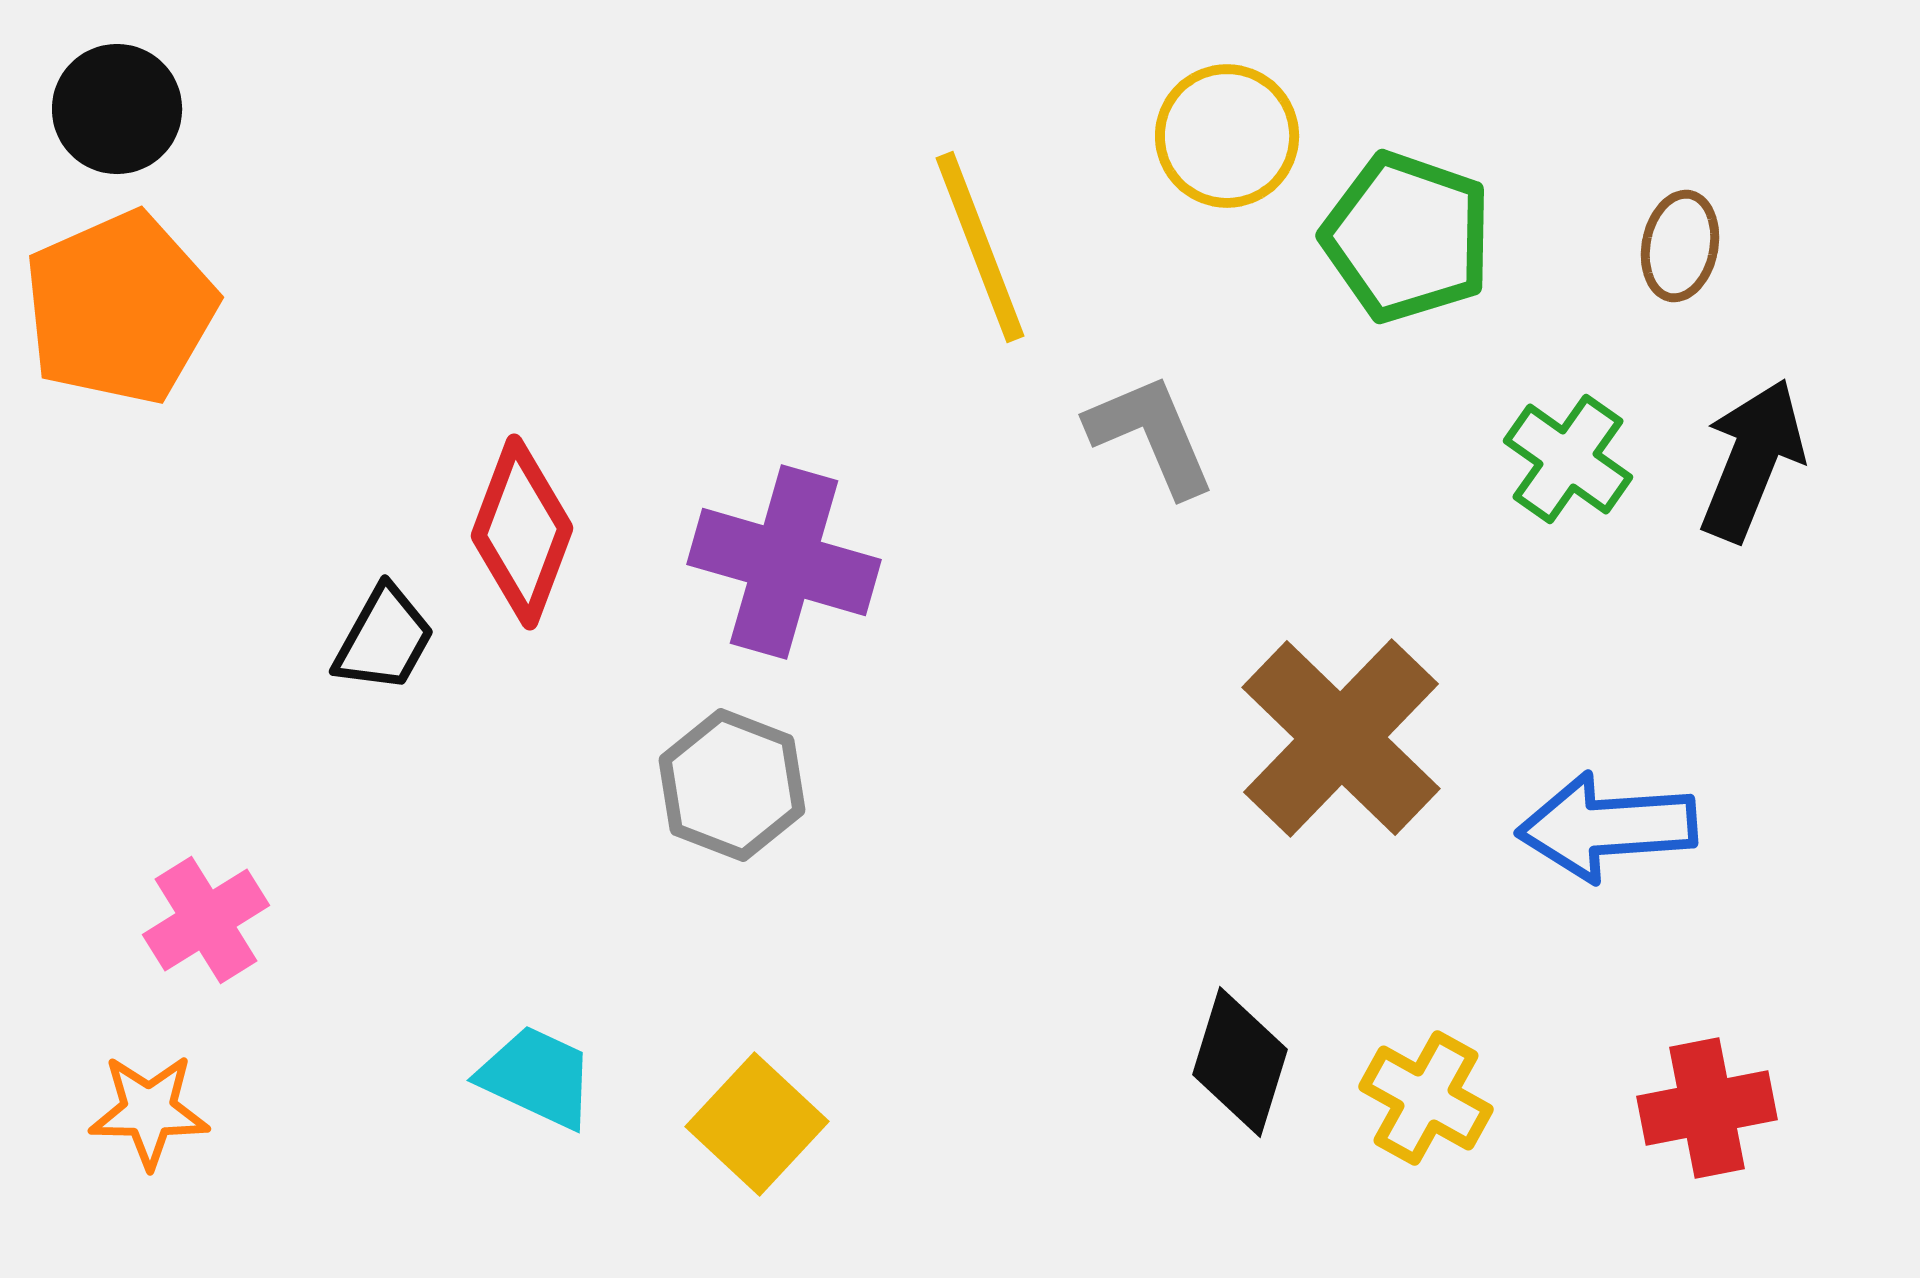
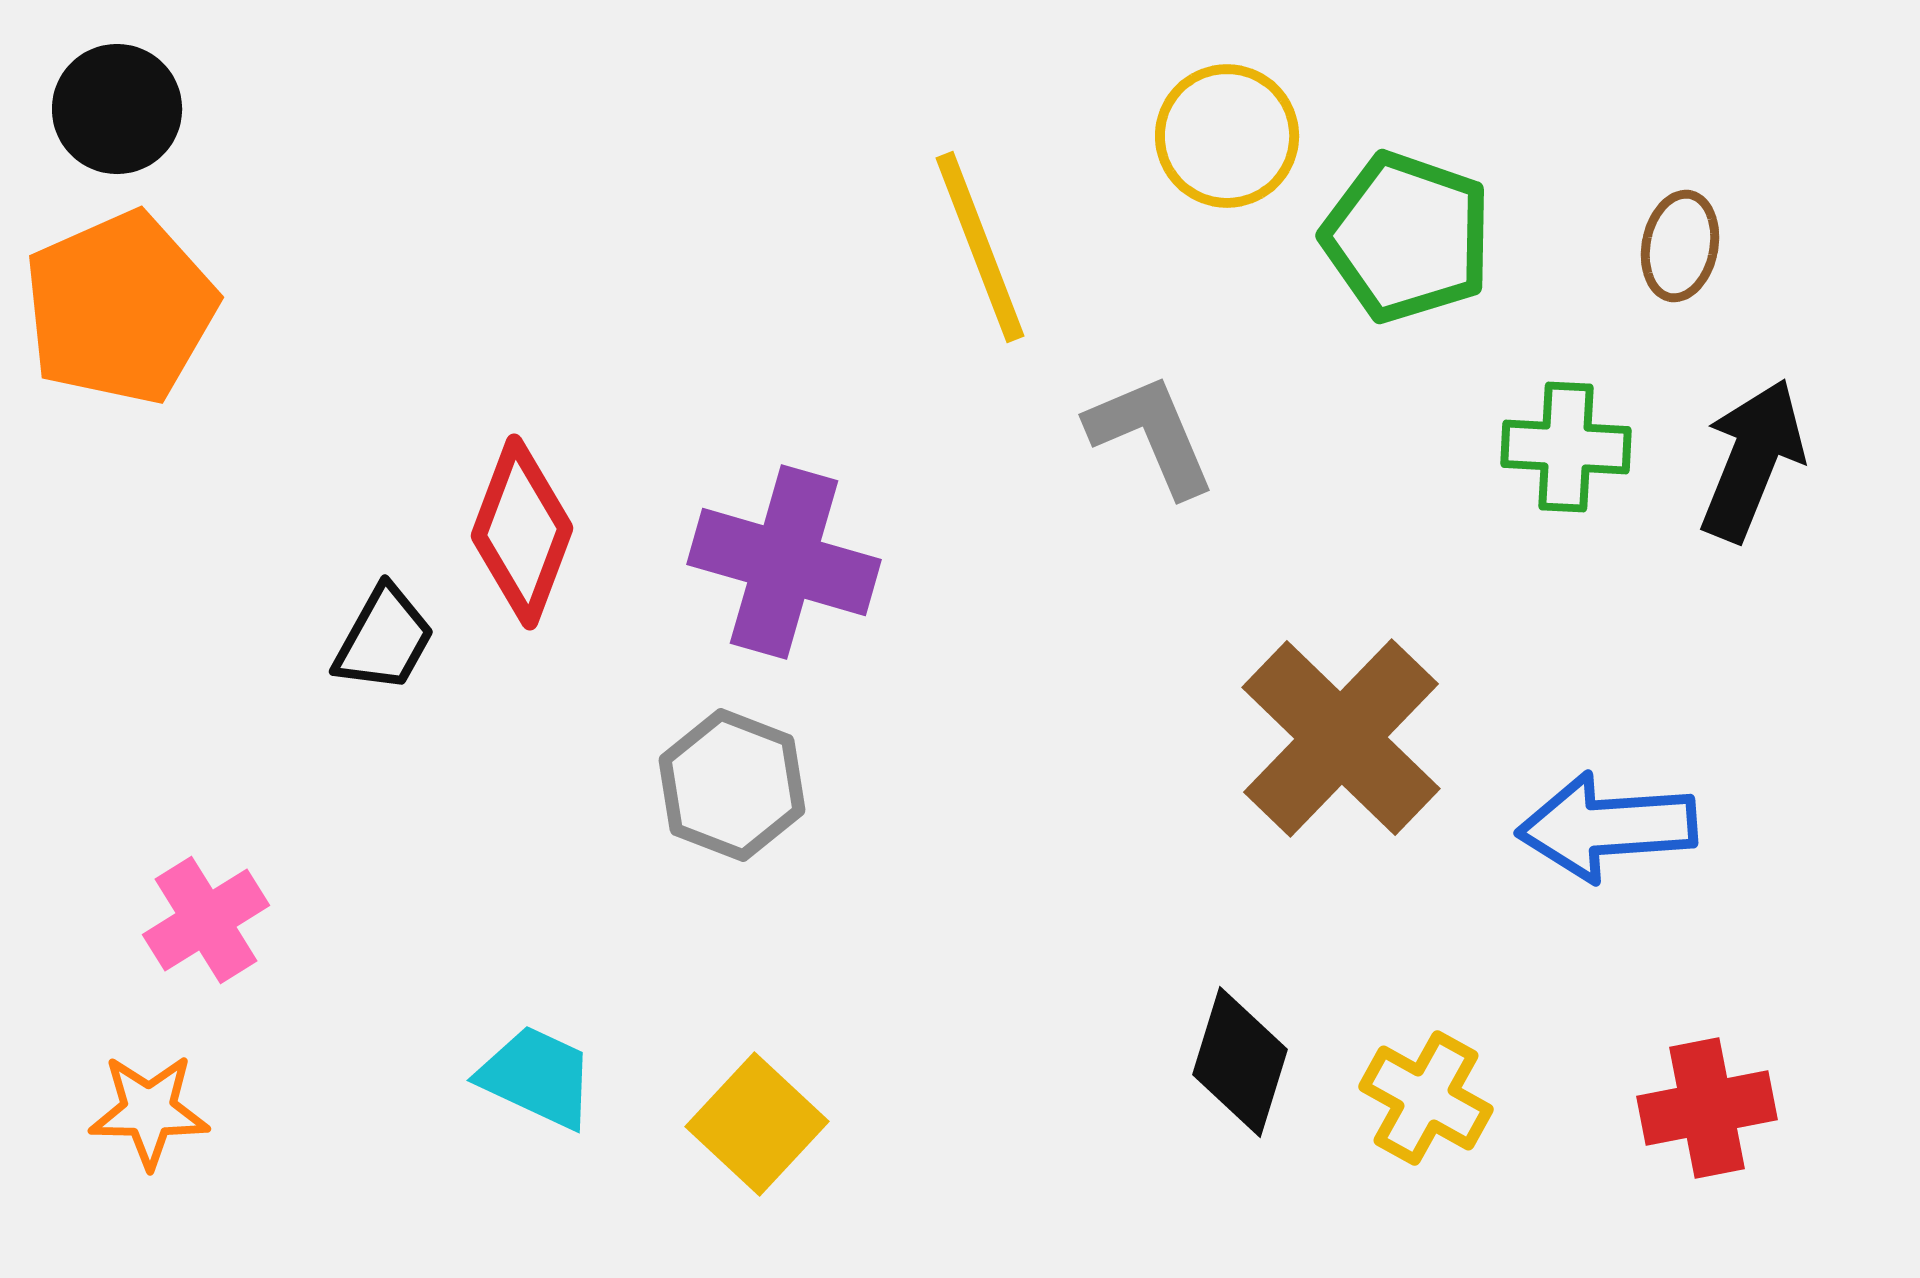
green cross: moved 2 px left, 12 px up; rotated 32 degrees counterclockwise
